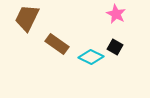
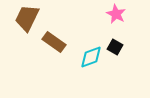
brown rectangle: moved 3 px left, 2 px up
cyan diamond: rotated 45 degrees counterclockwise
